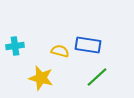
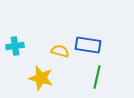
green line: rotated 35 degrees counterclockwise
